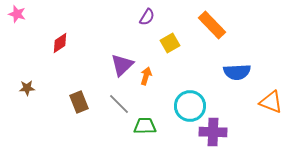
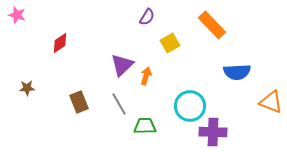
pink star: moved 1 px down
gray line: rotated 15 degrees clockwise
